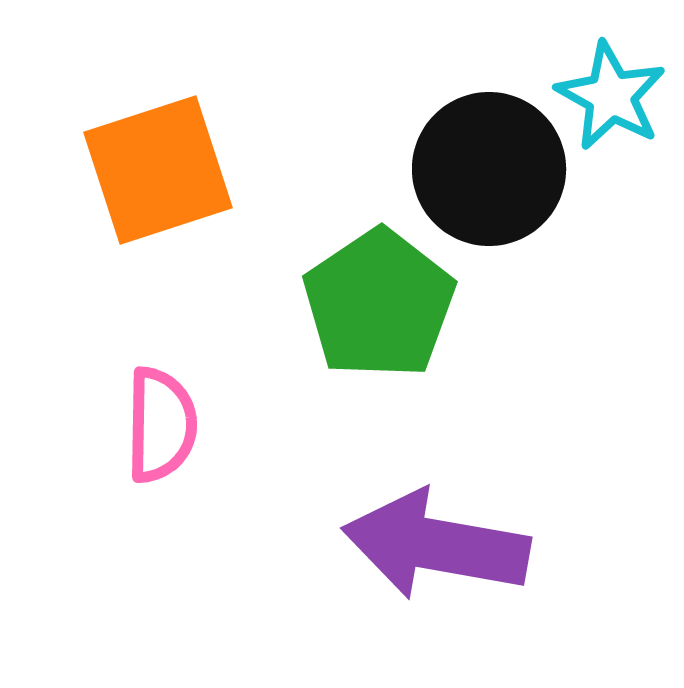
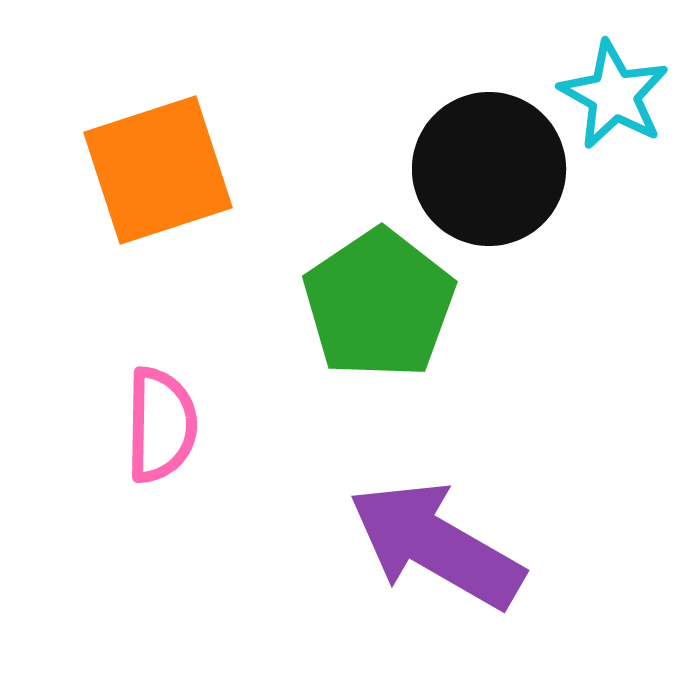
cyan star: moved 3 px right, 1 px up
purple arrow: rotated 20 degrees clockwise
